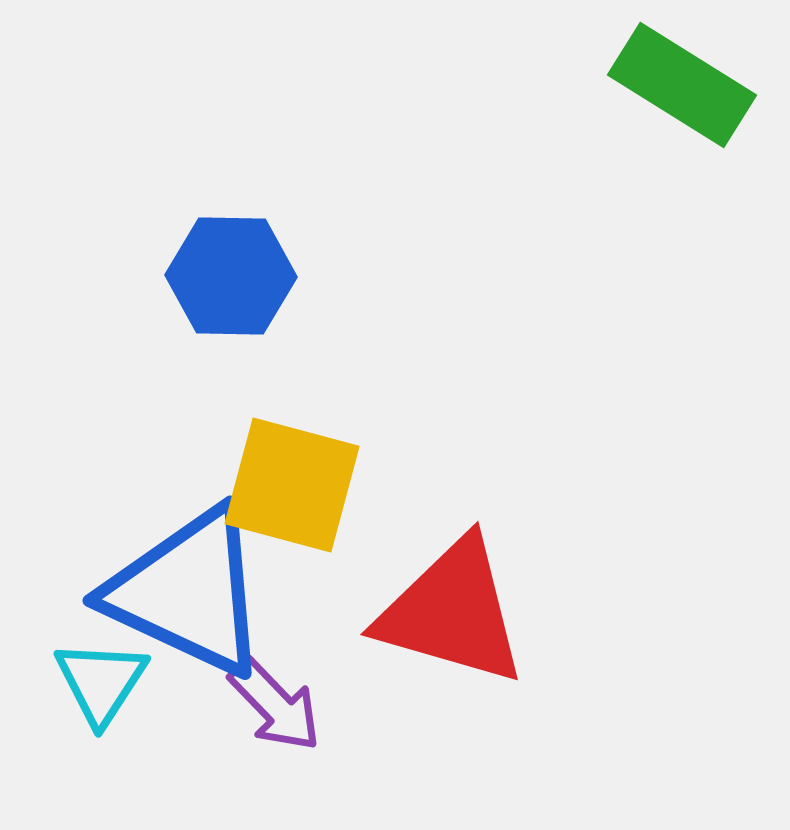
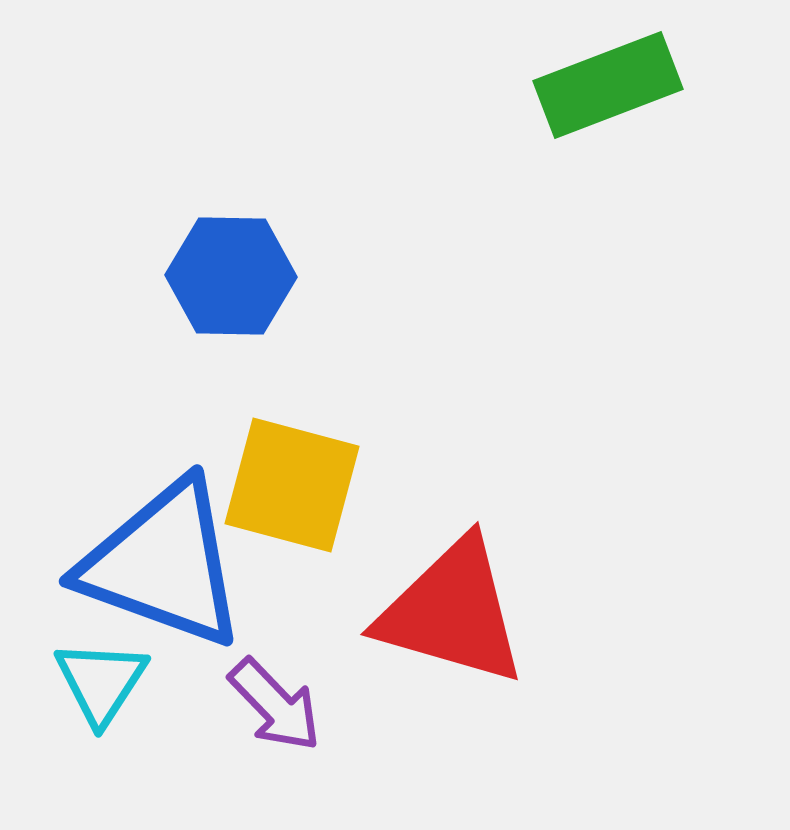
green rectangle: moved 74 px left; rotated 53 degrees counterclockwise
blue triangle: moved 25 px left, 28 px up; rotated 5 degrees counterclockwise
